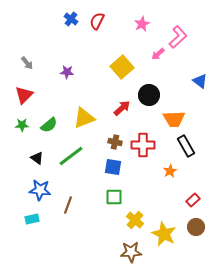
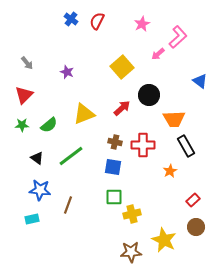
purple star: rotated 16 degrees clockwise
yellow triangle: moved 4 px up
yellow cross: moved 3 px left, 6 px up; rotated 36 degrees clockwise
yellow star: moved 6 px down
